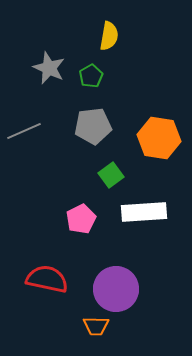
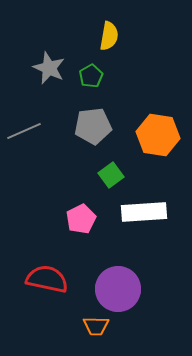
orange hexagon: moved 1 px left, 3 px up
purple circle: moved 2 px right
